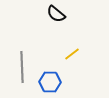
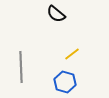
gray line: moved 1 px left
blue hexagon: moved 15 px right; rotated 15 degrees clockwise
